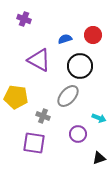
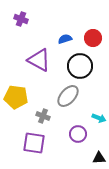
purple cross: moved 3 px left
red circle: moved 3 px down
black triangle: rotated 16 degrees clockwise
